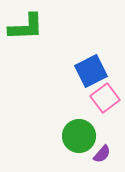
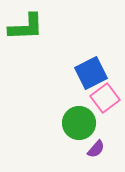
blue square: moved 2 px down
green circle: moved 13 px up
purple semicircle: moved 6 px left, 5 px up
